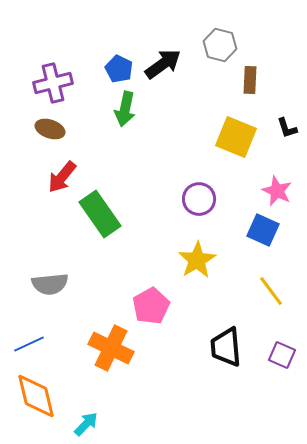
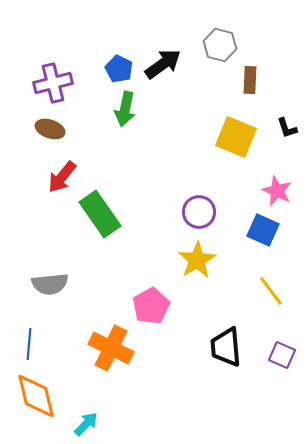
purple circle: moved 13 px down
blue line: rotated 60 degrees counterclockwise
